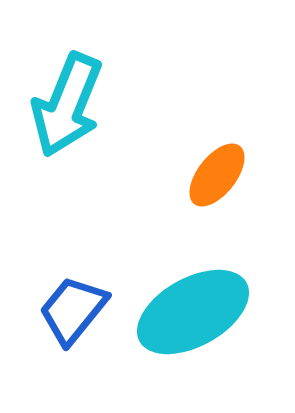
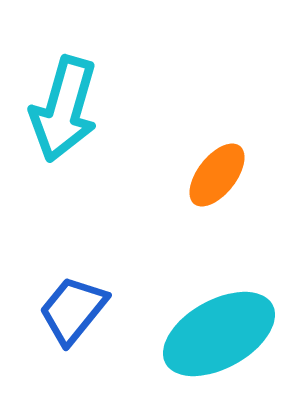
cyan arrow: moved 3 px left, 4 px down; rotated 6 degrees counterclockwise
cyan ellipse: moved 26 px right, 22 px down
